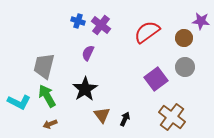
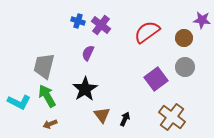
purple star: moved 1 px right, 1 px up
